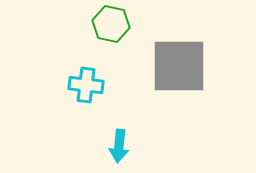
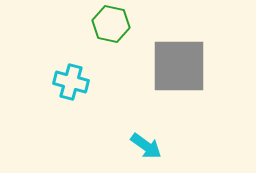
cyan cross: moved 15 px left, 3 px up; rotated 8 degrees clockwise
cyan arrow: moved 27 px right; rotated 60 degrees counterclockwise
